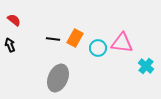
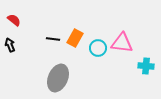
cyan cross: rotated 35 degrees counterclockwise
